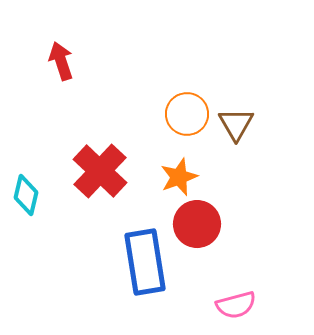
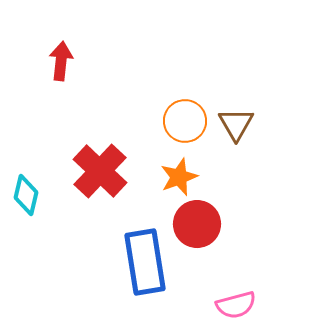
red arrow: rotated 24 degrees clockwise
orange circle: moved 2 px left, 7 px down
